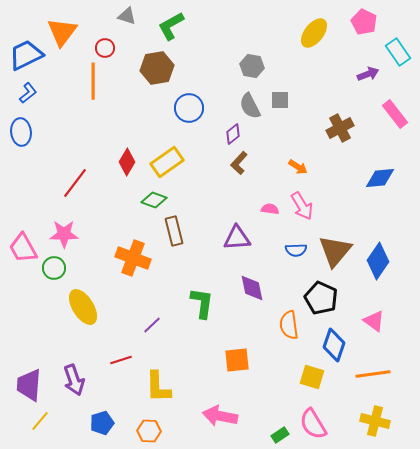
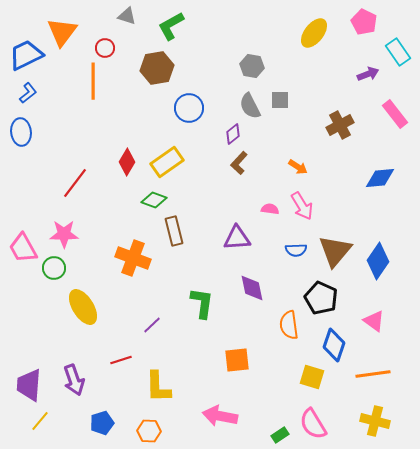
brown cross at (340, 128): moved 3 px up
